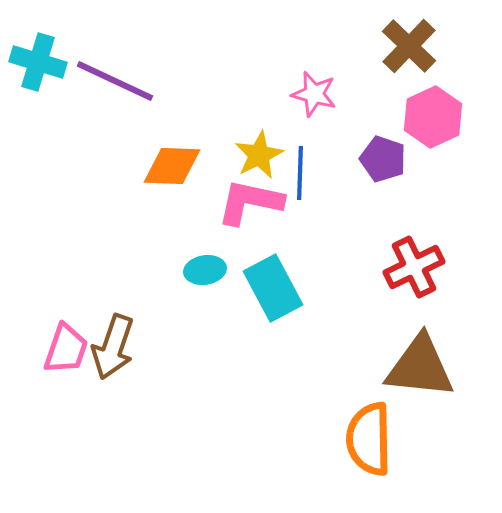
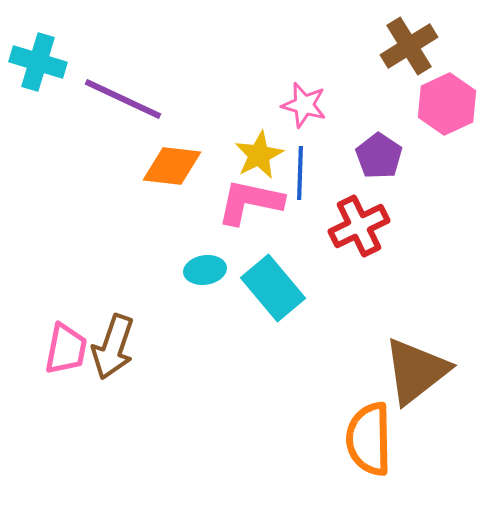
brown cross: rotated 14 degrees clockwise
purple line: moved 8 px right, 18 px down
pink star: moved 10 px left, 11 px down
pink hexagon: moved 14 px right, 13 px up
purple pentagon: moved 4 px left, 3 px up; rotated 15 degrees clockwise
orange diamond: rotated 4 degrees clockwise
red cross: moved 55 px left, 41 px up
cyan rectangle: rotated 12 degrees counterclockwise
pink trapezoid: rotated 8 degrees counterclockwise
brown triangle: moved 4 px left, 4 px down; rotated 44 degrees counterclockwise
